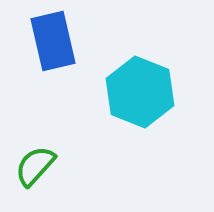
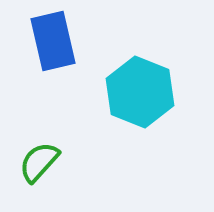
green semicircle: moved 4 px right, 4 px up
